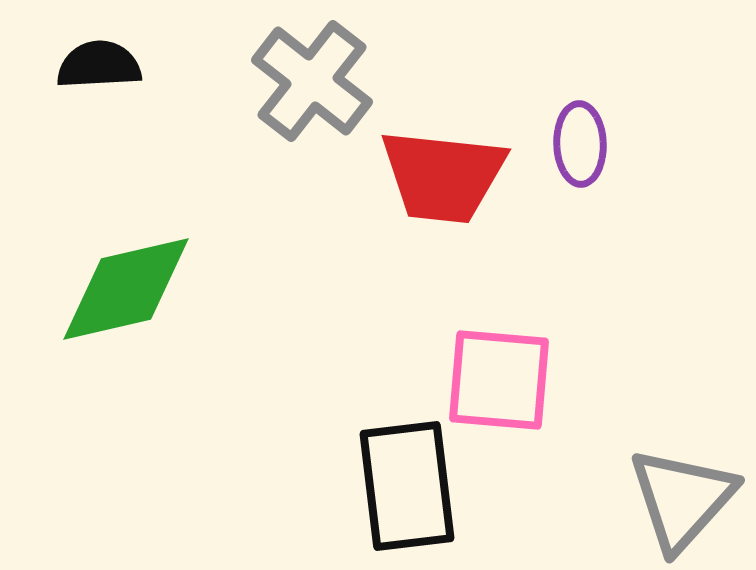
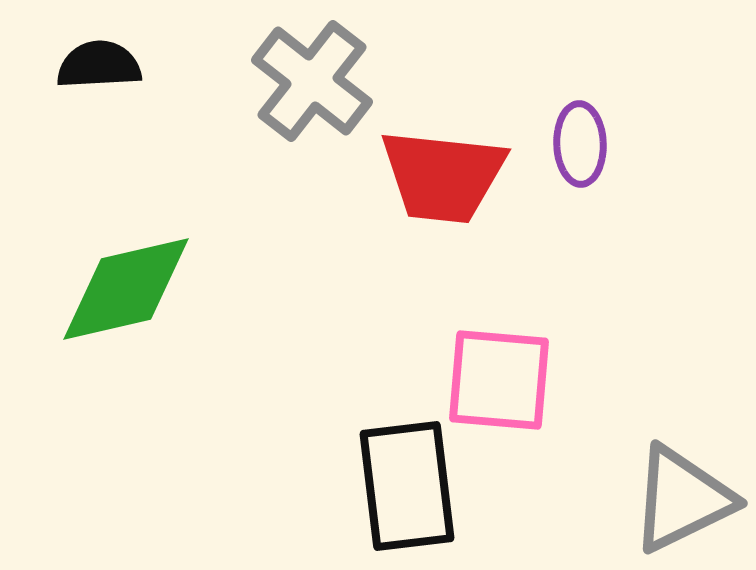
gray triangle: rotated 22 degrees clockwise
